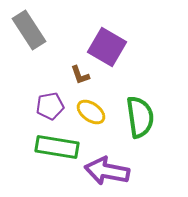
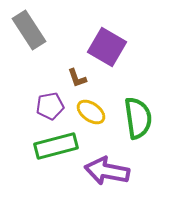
brown L-shape: moved 3 px left, 3 px down
green semicircle: moved 2 px left, 1 px down
green rectangle: moved 1 px left, 1 px up; rotated 24 degrees counterclockwise
